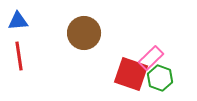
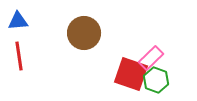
green hexagon: moved 4 px left, 2 px down
